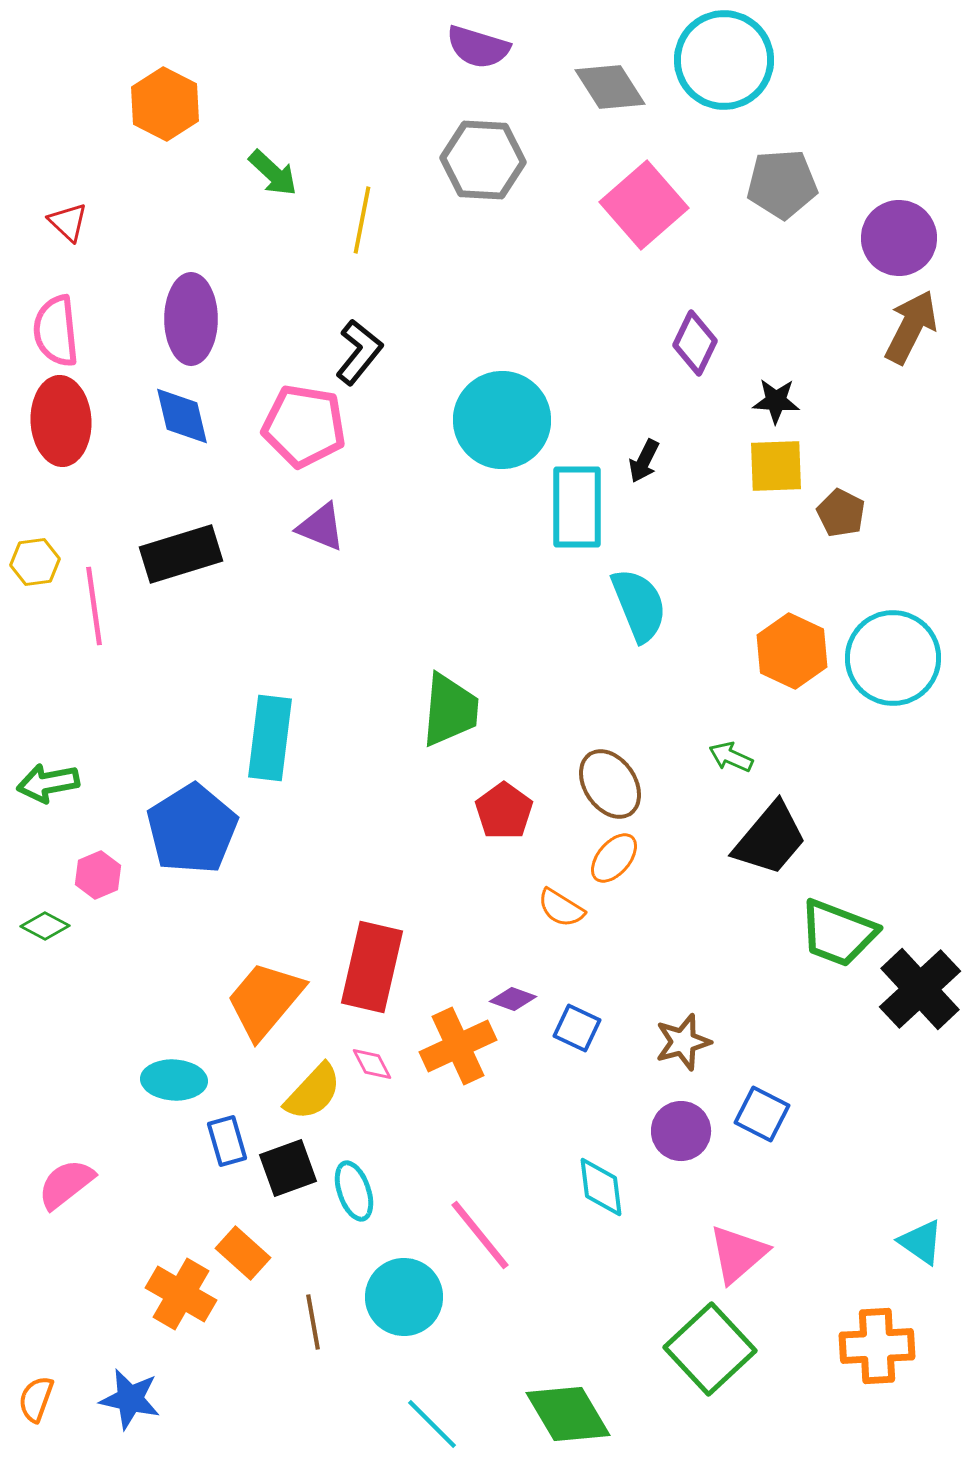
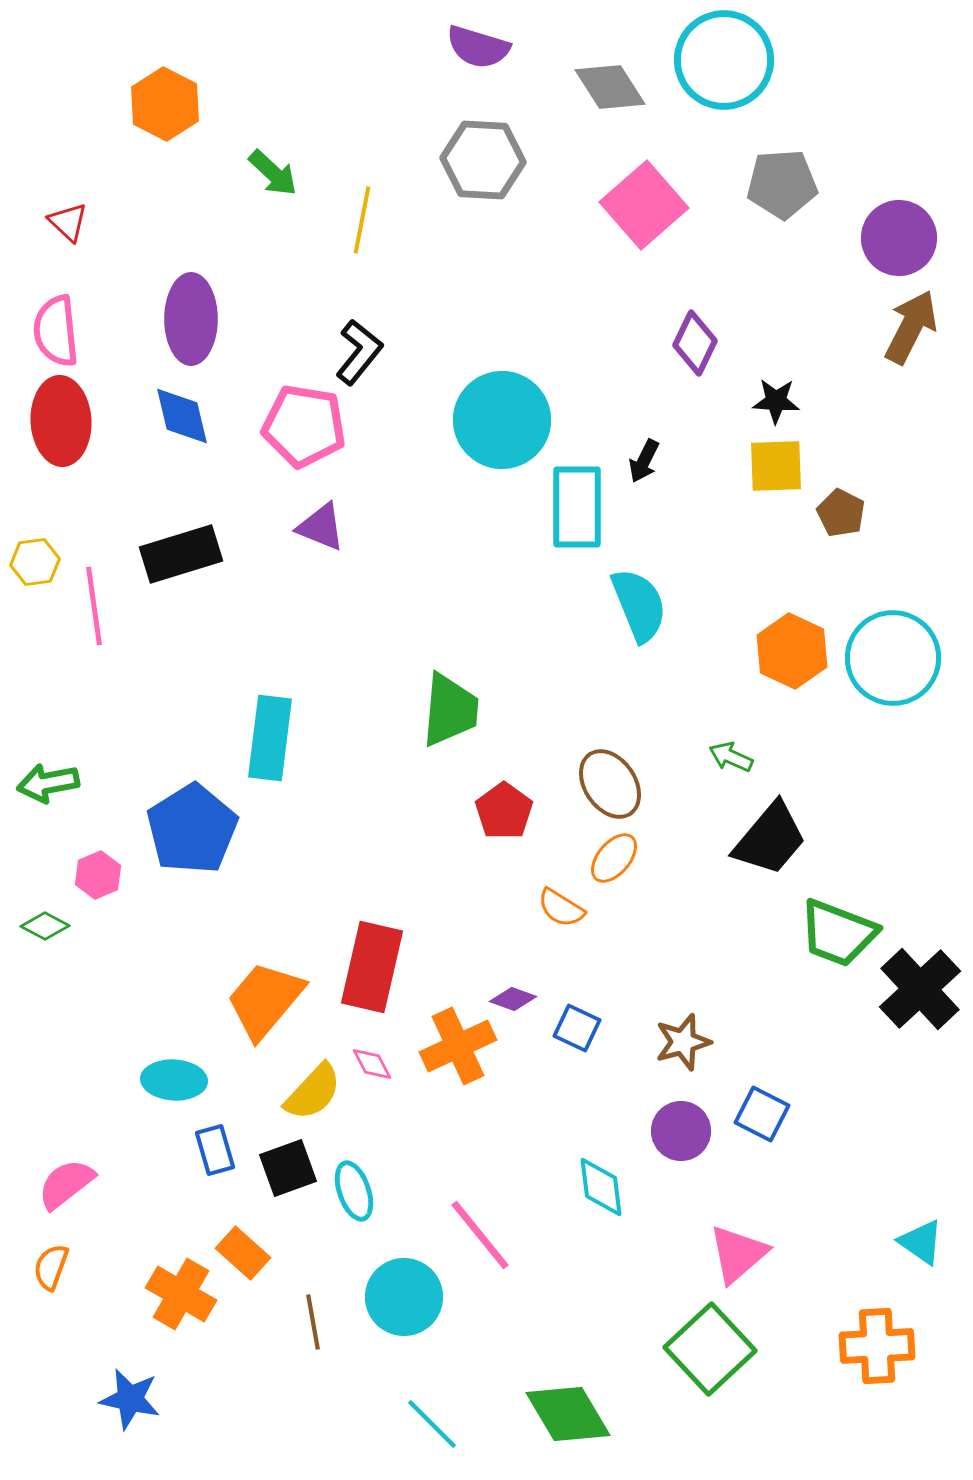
blue rectangle at (227, 1141): moved 12 px left, 9 px down
orange semicircle at (36, 1399): moved 15 px right, 132 px up
